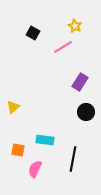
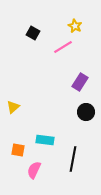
pink semicircle: moved 1 px left, 1 px down
